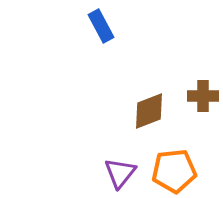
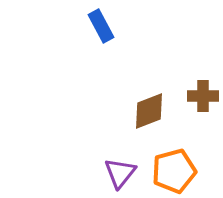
orange pentagon: rotated 9 degrees counterclockwise
